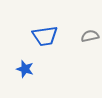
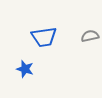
blue trapezoid: moved 1 px left, 1 px down
